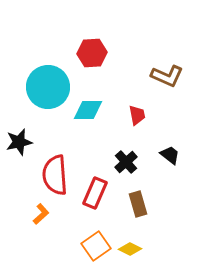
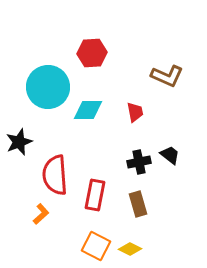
red trapezoid: moved 2 px left, 3 px up
black star: rotated 8 degrees counterclockwise
black cross: moved 13 px right; rotated 30 degrees clockwise
red rectangle: moved 2 px down; rotated 12 degrees counterclockwise
orange square: rotated 28 degrees counterclockwise
